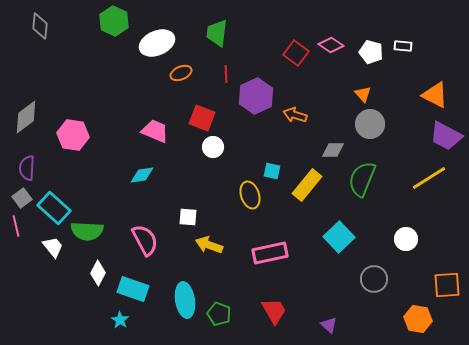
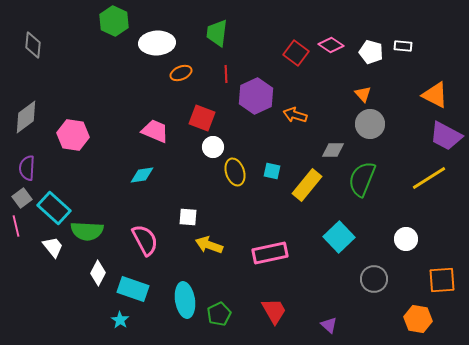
gray diamond at (40, 26): moved 7 px left, 19 px down
white ellipse at (157, 43): rotated 20 degrees clockwise
yellow ellipse at (250, 195): moved 15 px left, 23 px up
orange square at (447, 285): moved 5 px left, 5 px up
green pentagon at (219, 314): rotated 25 degrees clockwise
